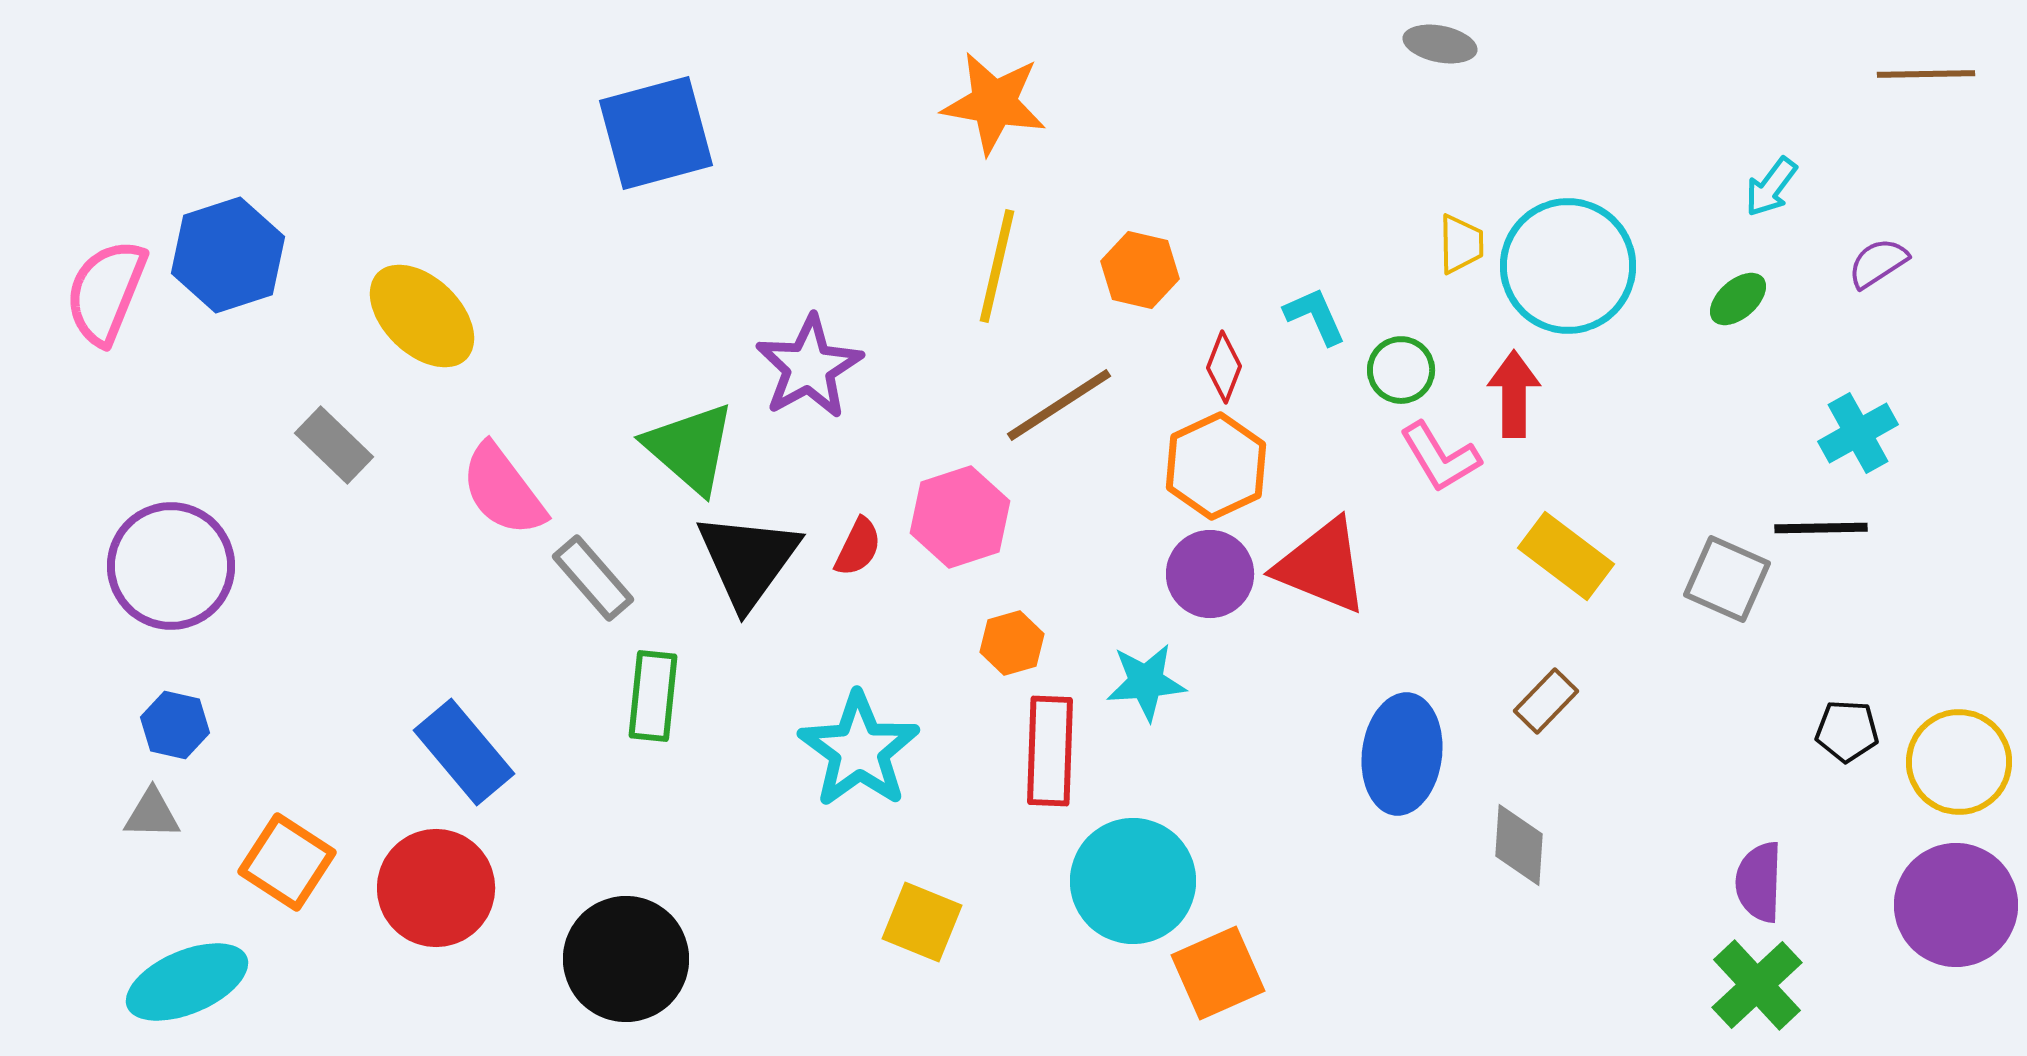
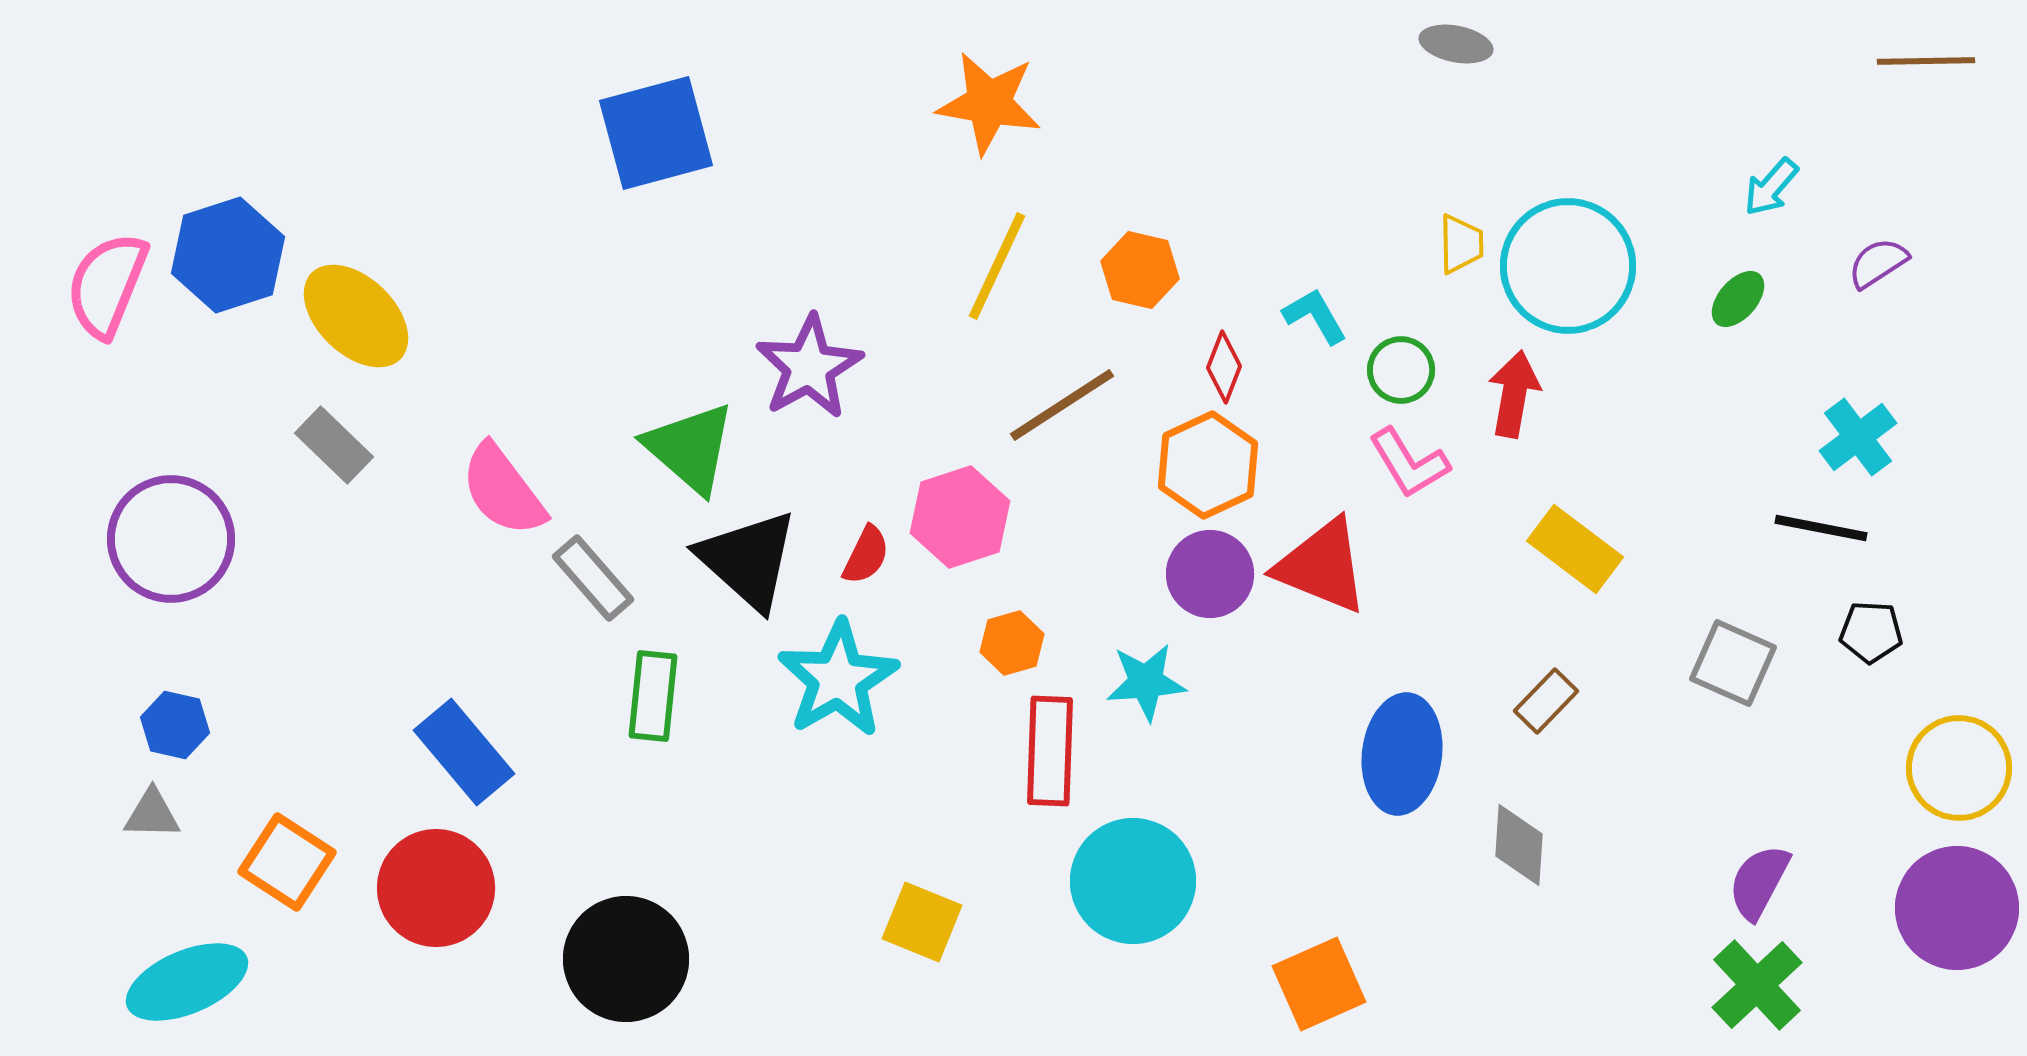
gray ellipse at (1440, 44): moved 16 px right
brown line at (1926, 74): moved 13 px up
orange star at (994, 103): moved 5 px left
cyan arrow at (1771, 187): rotated 4 degrees clockwise
yellow line at (997, 266): rotated 12 degrees clockwise
pink semicircle at (106, 292): moved 1 px right, 7 px up
green ellipse at (1738, 299): rotated 8 degrees counterclockwise
yellow ellipse at (422, 316): moved 66 px left
cyan L-shape at (1315, 316): rotated 6 degrees counterclockwise
red arrow at (1514, 394): rotated 10 degrees clockwise
brown line at (1059, 405): moved 3 px right
cyan cross at (1858, 433): moved 4 px down; rotated 8 degrees counterclockwise
pink L-shape at (1440, 457): moved 31 px left, 6 px down
orange hexagon at (1216, 466): moved 8 px left, 1 px up
black line at (1821, 528): rotated 12 degrees clockwise
red semicircle at (858, 547): moved 8 px right, 8 px down
yellow rectangle at (1566, 556): moved 9 px right, 7 px up
black triangle at (748, 560): rotated 24 degrees counterclockwise
purple circle at (171, 566): moved 27 px up
gray square at (1727, 579): moved 6 px right, 84 px down
black pentagon at (1847, 731): moved 24 px right, 99 px up
cyan star at (859, 750): moved 21 px left, 71 px up; rotated 6 degrees clockwise
yellow circle at (1959, 762): moved 6 px down
purple semicircle at (1759, 882): rotated 26 degrees clockwise
purple circle at (1956, 905): moved 1 px right, 3 px down
orange square at (1218, 973): moved 101 px right, 11 px down
